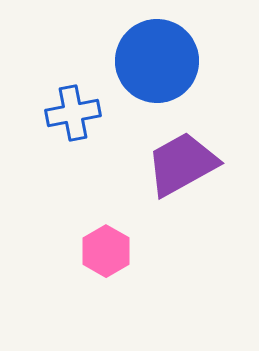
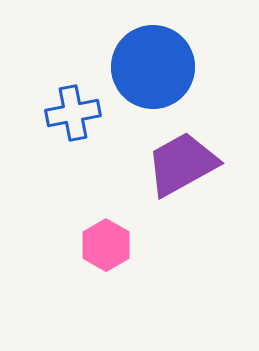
blue circle: moved 4 px left, 6 px down
pink hexagon: moved 6 px up
